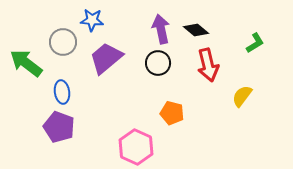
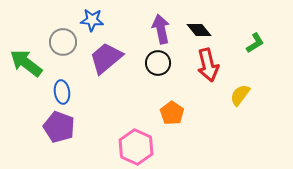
black diamond: moved 3 px right; rotated 10 degrees clockwise
yellow semicircle: moved 2 px left, 1 px up
orange pentagon: rotated 20 degrees clockwise
